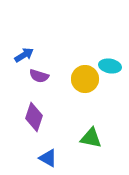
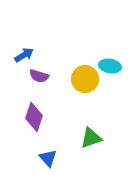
green triangle: rotated 30 degrees counterclockwise
blue triangle: rotated 18 degrees clockwise
